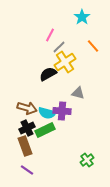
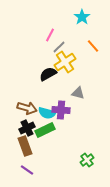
purple cross: moved 1 px left, 1 px up
